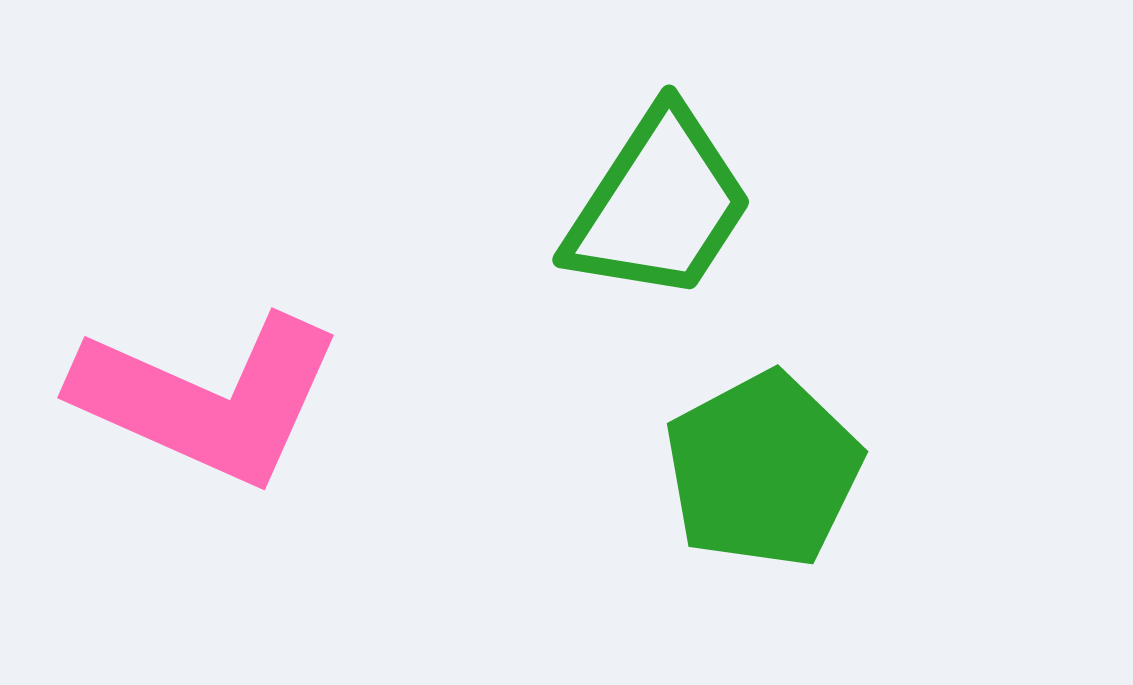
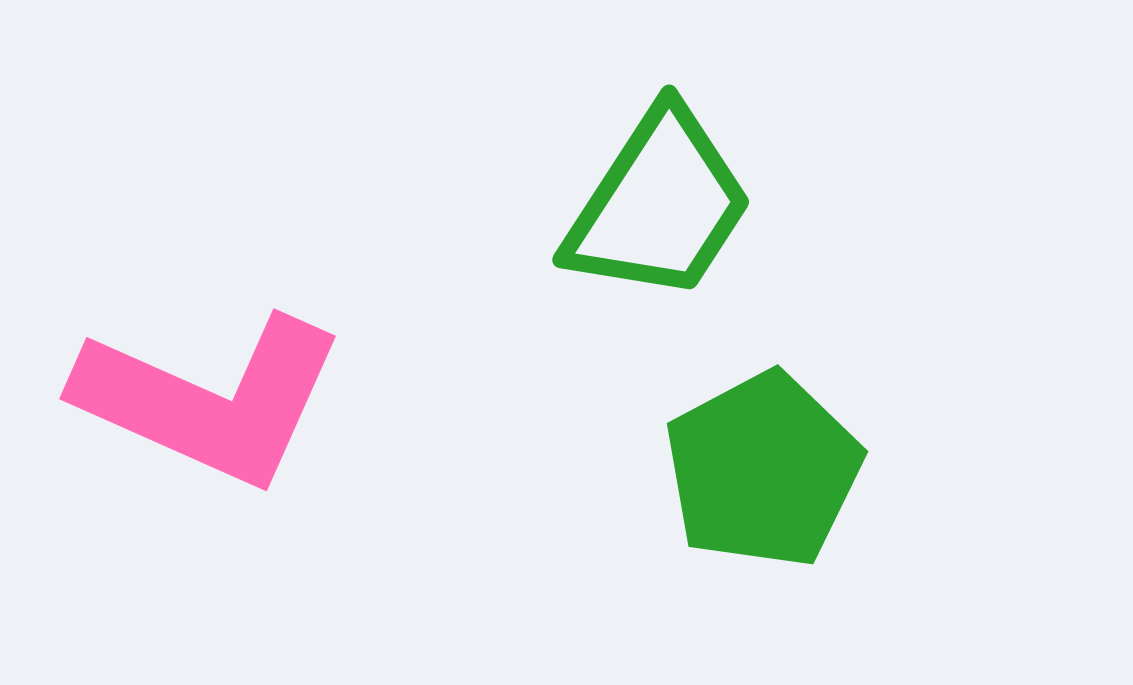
pink L-shape: moved 2 px right, 1 px down
